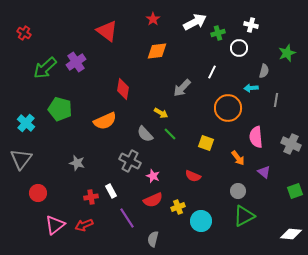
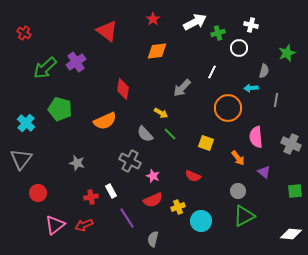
green square at (295, 191): rotated 14 degrees clockwise
